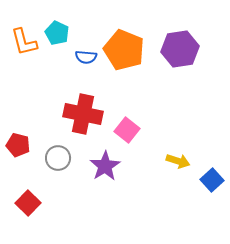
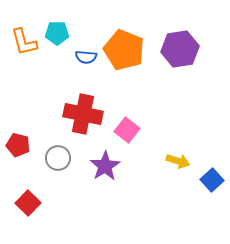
cyan pentagon: rotated 25 degrees counterclockwise
